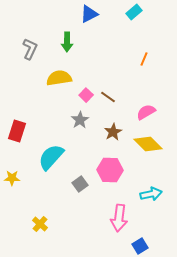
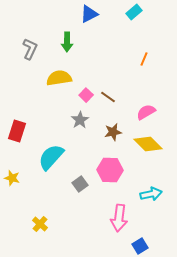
brown star: rotated 18 degrees clockwise
yellow star: rotated 14 degrees clockwise
